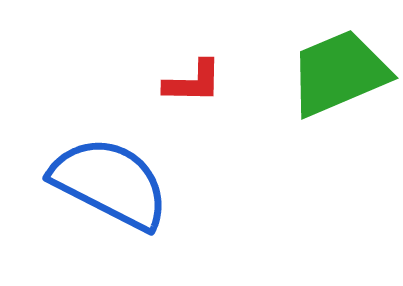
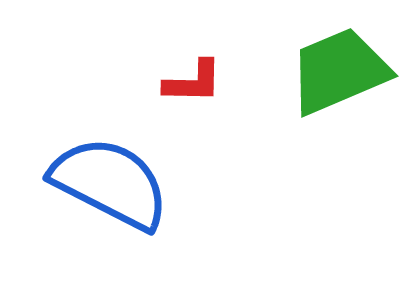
green trapezoid: moved 2 px up
